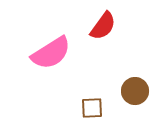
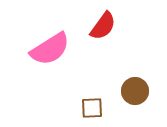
pink semicircle: moved 1 px left, 4 px up
